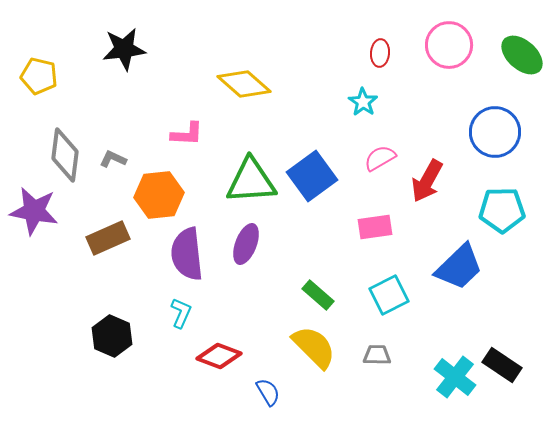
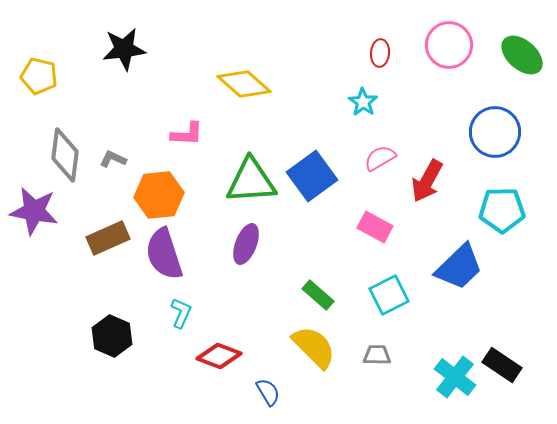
pink rectangle: rotated 36 degrees clockwise
purple semicircle: moved 23 px left; rotated 12 degrees counterclockwise
